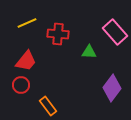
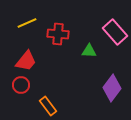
green triangle: moved 1 px up
